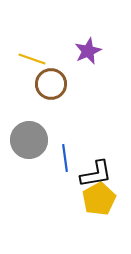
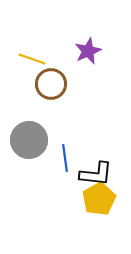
black L-shape: rotated 16 degrees clockwise
